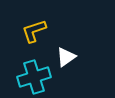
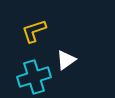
white triangle: moved 3 px down
